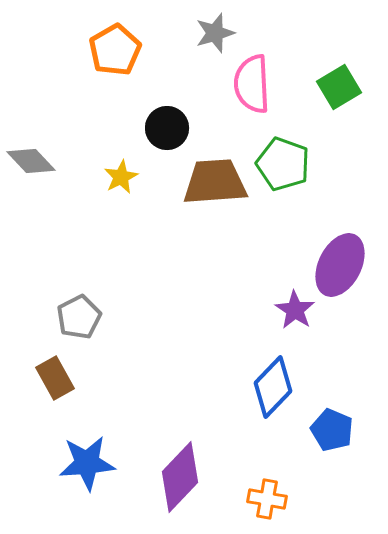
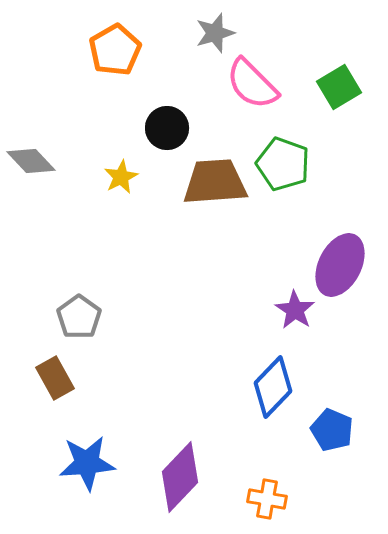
pink semicircle: rotated 42 degrees counterclockwise
gray pentagon: rotated 9 degrees counterclockwise
